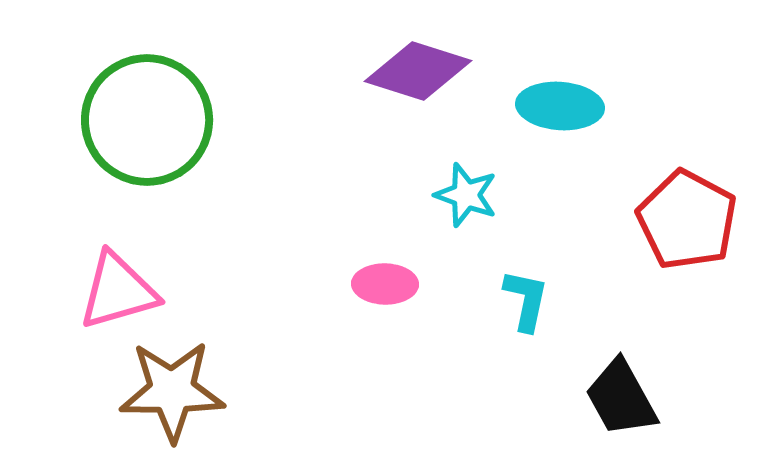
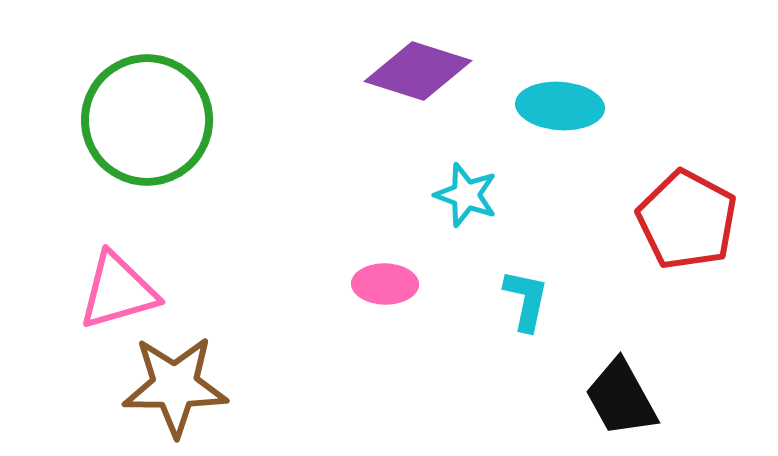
brown star: moved 3 px right, 5 px up
